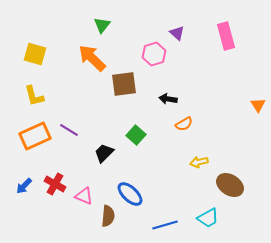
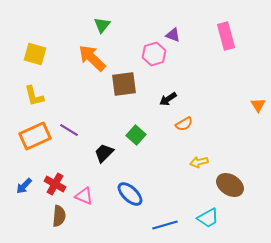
purple triangle: moved 4 px left, 2 px down; rotated 21 degrees counterclockwise
black arrow: rotated 42 degrees counterclockwise
brown semicircle: moved 49 px left
